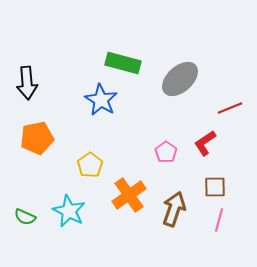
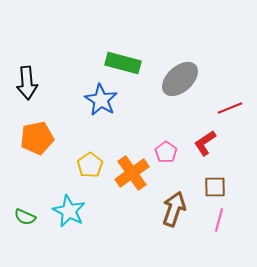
orange cross: moved 3 px right, 22 px up
